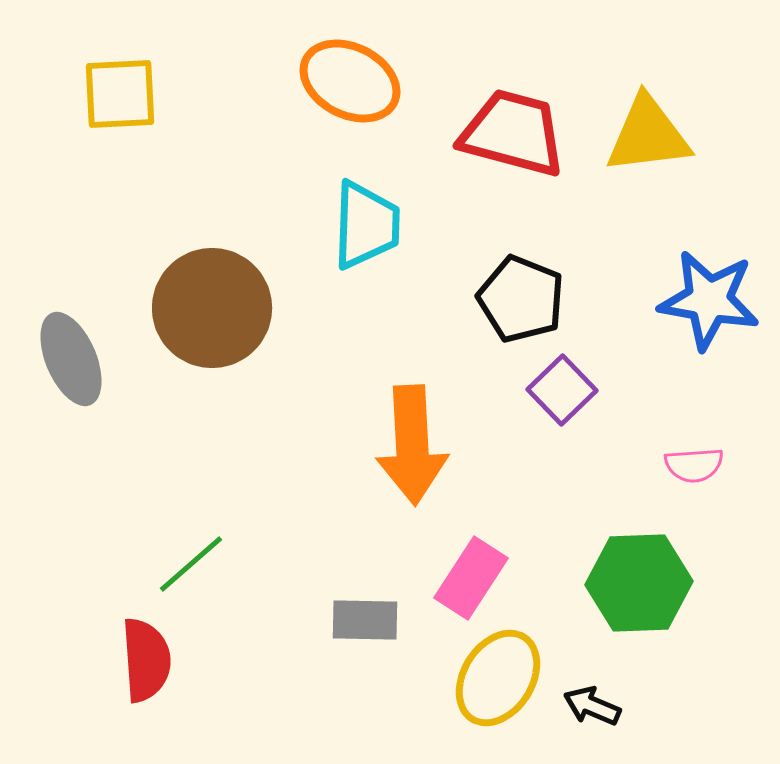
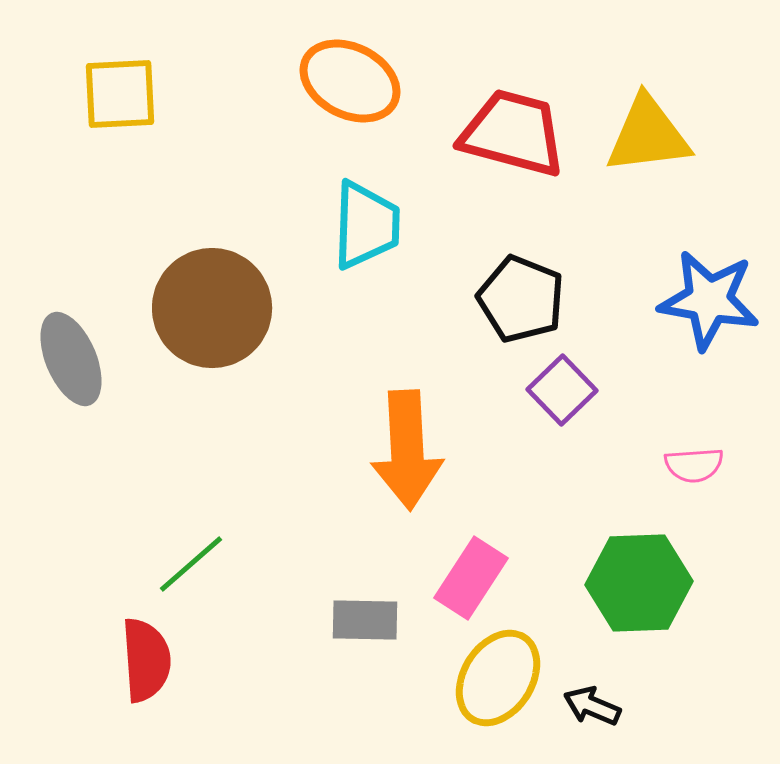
orange arrow: moved 5 px left, 5 px down
